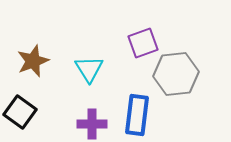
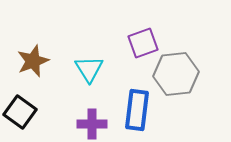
blue rectangle: moved 5 px up
